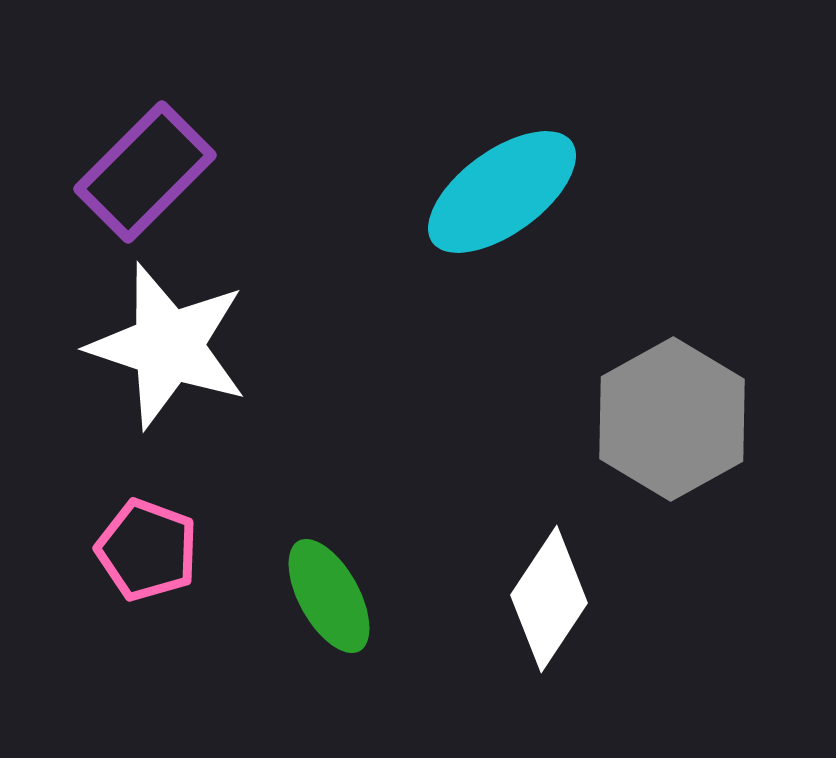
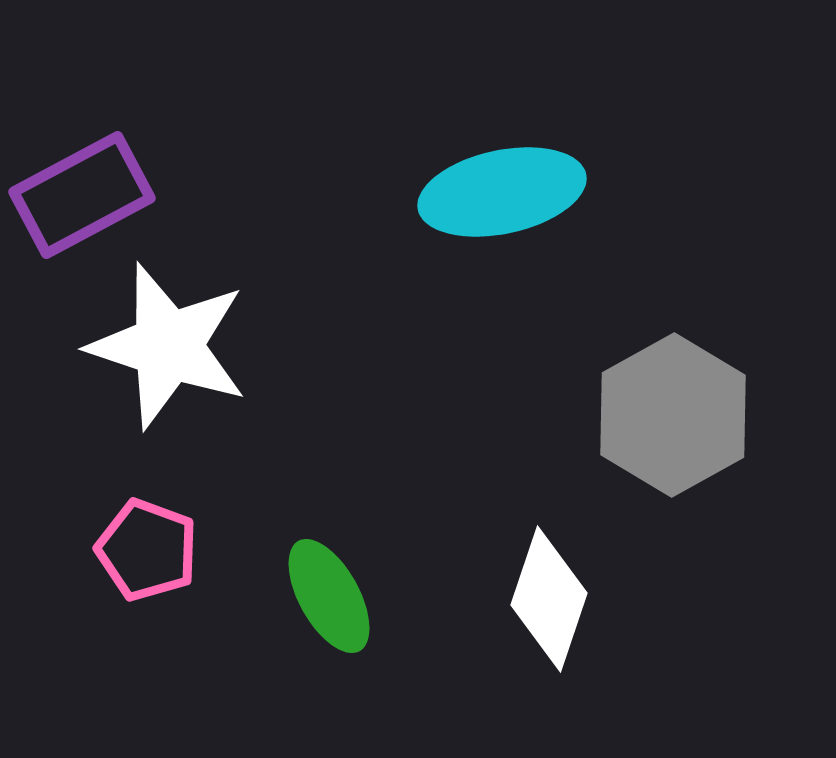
purple rectangle: moved 63 px left, 23 px down; rotated 17 degrees clockwise
cyan ellipse: rotated 24 degrees clockwise
gray hexagon: moved 1 px right, 4 px up
white diamond: rotated 15 degrees counterclockwise
